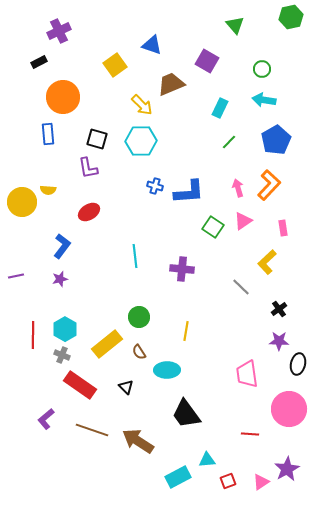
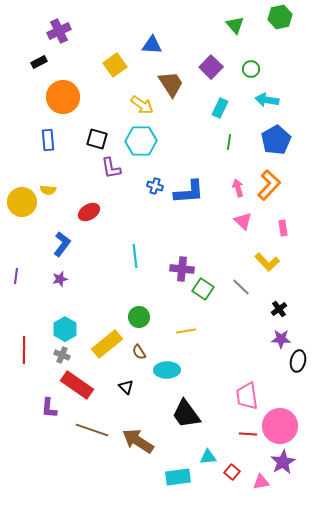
green hexagon at (291, 17): moved 11 px left
blue triangle at (152, 45): rotated 15 degrees counterclockwise
purple square at (207, 61): moved 4 px right, 6 px down; rotated 15 degrees clockwise
green circle at (262, 69): moved 11 px left
brown trapezoid at (171, 84): rotated 80 degrees clockwise
cyan arrow at (264, 100): moved 3 px right
yellow arrow at (142, 105): rotated 10 degrees counterclockwise
blue rectangle at (48, 134): moved 6 px down
green line at (229, 142): rotated 35 degrees counterclockwise
purple L-shape at (88, 168): moved 23 px right
pink triangle at (243, 221): rotated 42 degrees counterclockwise
green square at (213, 227): moved 10 px left, 62 px down
blue L-shape at (62, 246): moved 2 px up
yellow L-shape at (267, 262): rotated 90 degrees counterclockwise
purple line at (16, 276): rotated 70 degrees counterclockwise
yellow line at (186, 331): rotated 72 degrees clockwise
red line at (33, 335): moved 9 px left, 15 px down
purple star at (279, 341): moved 2 px right, 2 px up
black ellipse at (298, 364): moved 3 px up
pink trapezoid at (247, 374): moved 22 px down
red rectangle at (80, 385): moved 3 px left
pink circle at (289, 409): moved 9 px left, 17 px down
purple L-shape at (46, 419): moved 3 px right, 11 px up; rotated 45 degrees counterclockwise
red line at (250, 434): moved 2 px left
cyan triangle at (207, 460): moved 1 px right, 3 px up
purple star at (287, 469): moved 4 px left, 7 px up
cyan rectangle at (178, 477): rotated 20 degrees clockwise
red square at (228, 481): moved 4 px right, 9 px up; rotated 28 degrees counterclockwise
pink triangle at (261, 482): rotated 24 degrees clockwise
